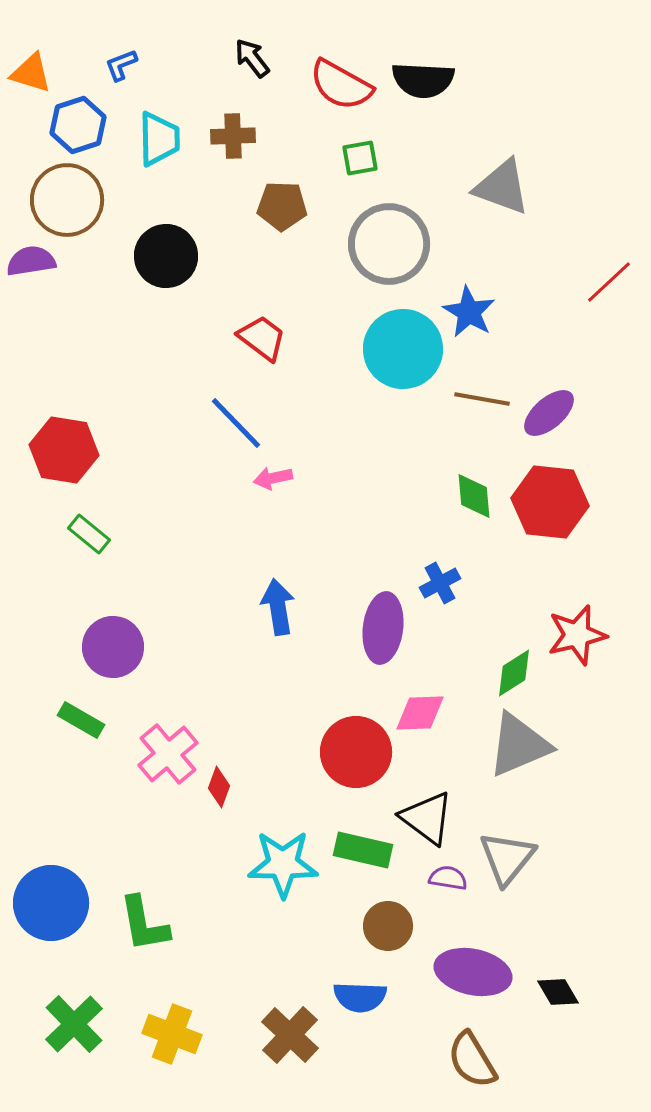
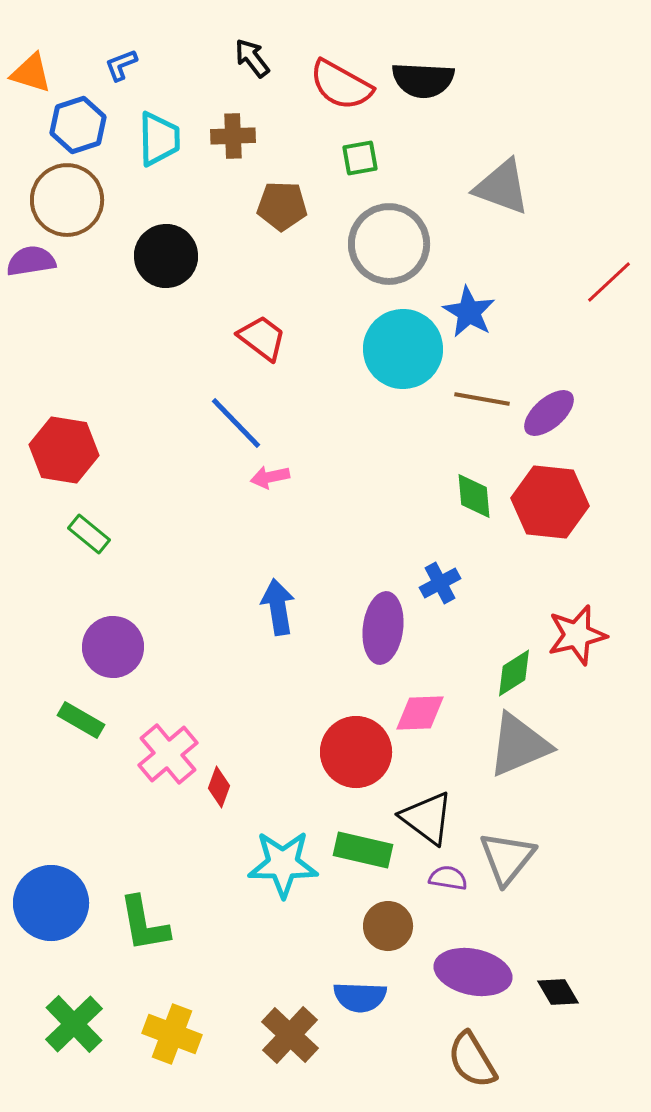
pink arrow at (273, 478): moved 3 px left, 1 px up
